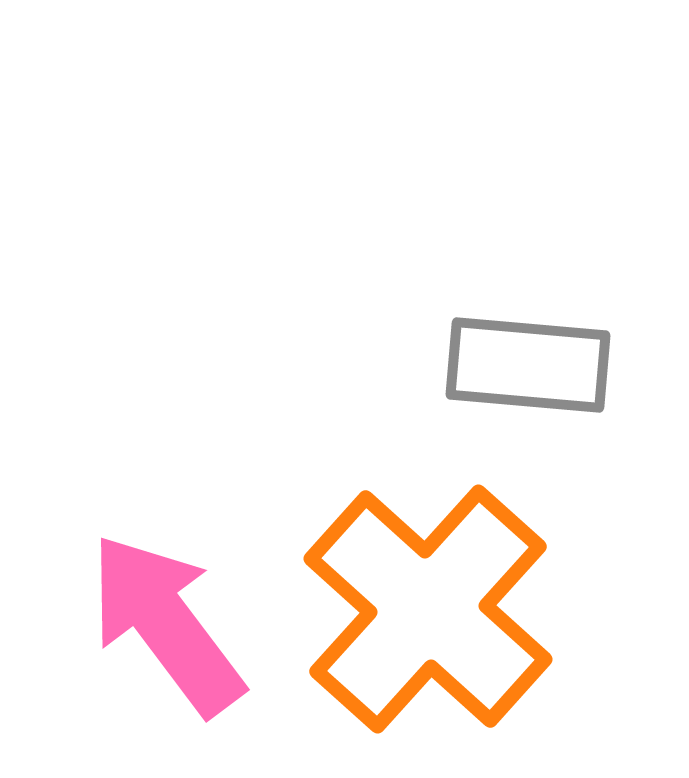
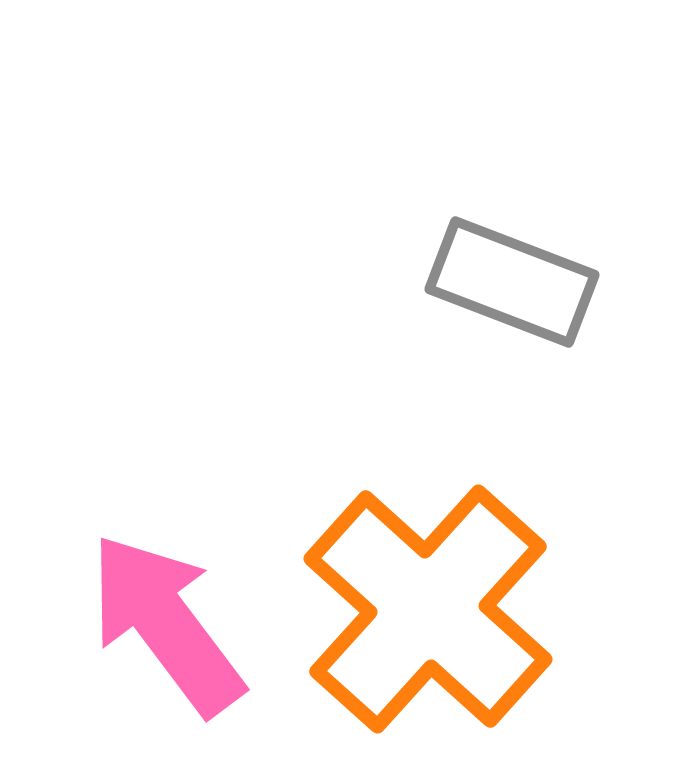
gray rectangle: moved 16 px left, 83 px up; rotated 16 degrees clockwise
